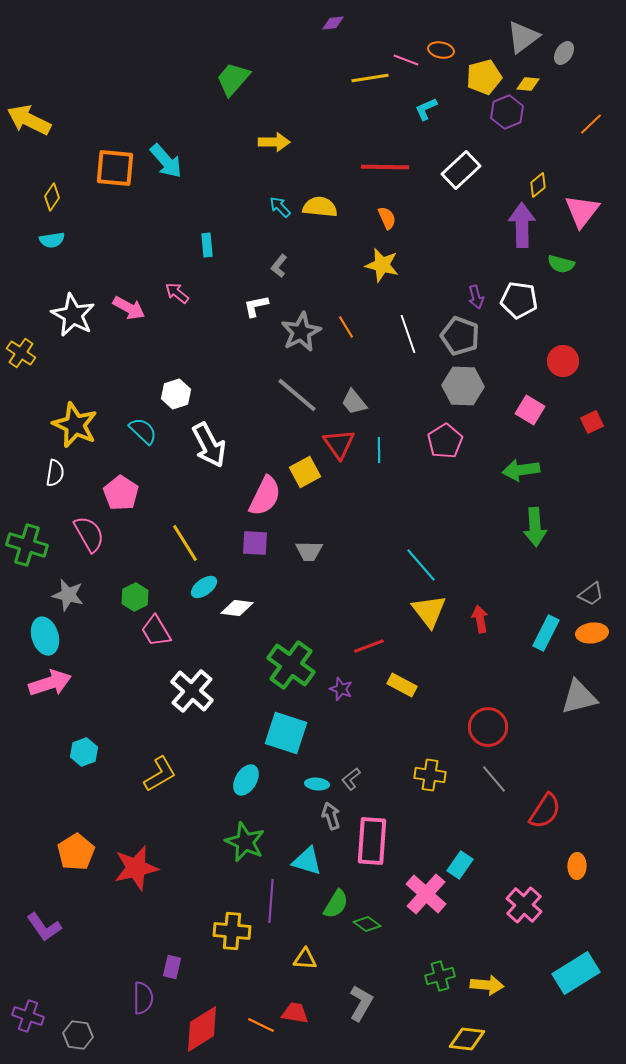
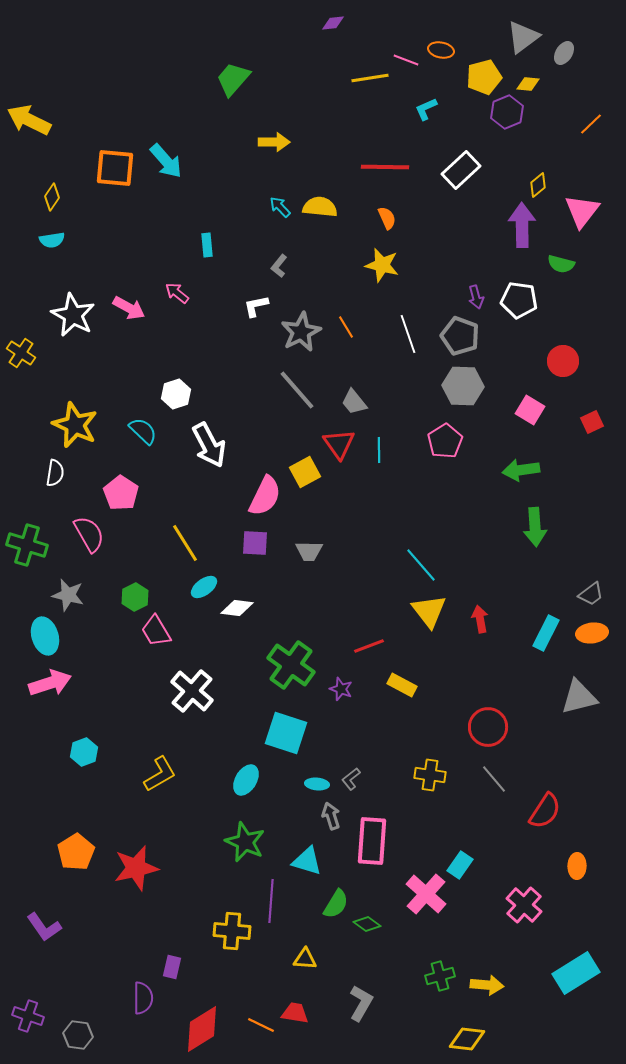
gray line at (297, 395): moved 5 px up; rotated 9 degrees clockwise
